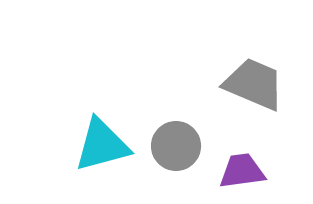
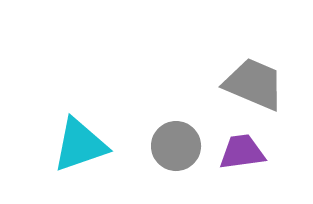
cyan triangle: moved 22 px left; rotated 4 degrees counterclockwise
purple trapezoid: moved 19 px up
